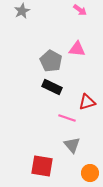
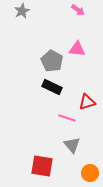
pink arrow: moved 2 px left
gray pentagon: moved 1 px right
